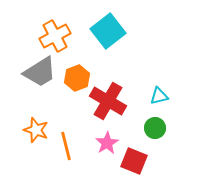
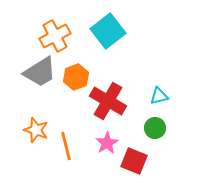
orange hexagon: moved 1 px left, 1 px up
